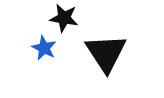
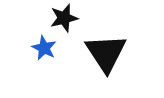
black star: rotated 24 degrees counterclockwise
